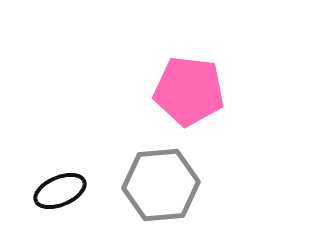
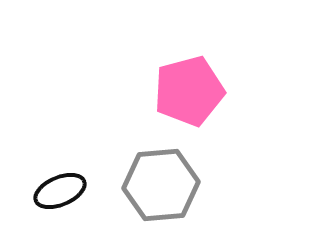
pink pentagon: rotated 22 degrees counterclockwise
